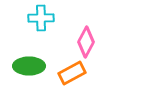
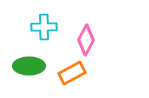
cyan cross: moved 3 px right, 9 px down
pink diamond: moved 2 px up
